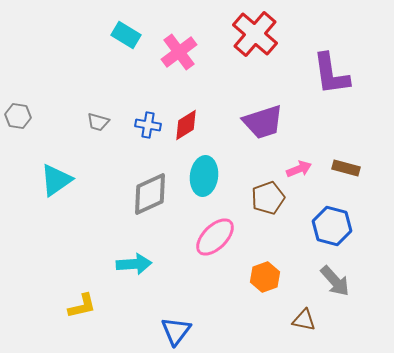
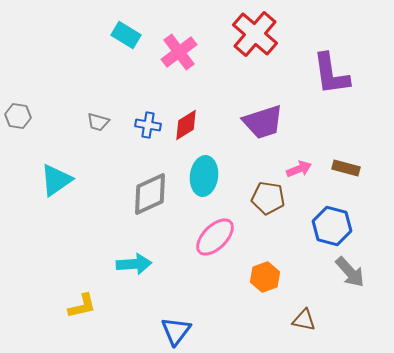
brown pentagon: rotated 28 degrees clockwise
gray arrow: moved 15 px right, 9 px up
